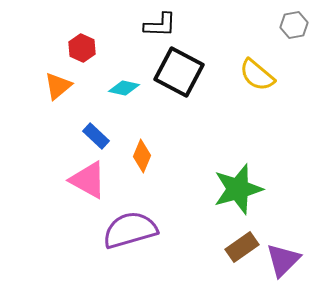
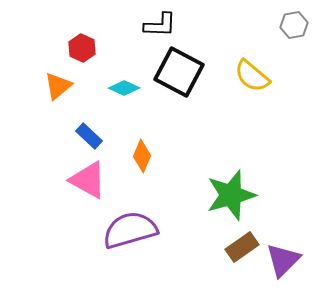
yellow semicircle: moved 5 px left, 1 px down
cyan diamond: rotated 12 degrees clockwise
blue rectangle: moved 7 px left
green star: moved 7 px left, 6 px down
